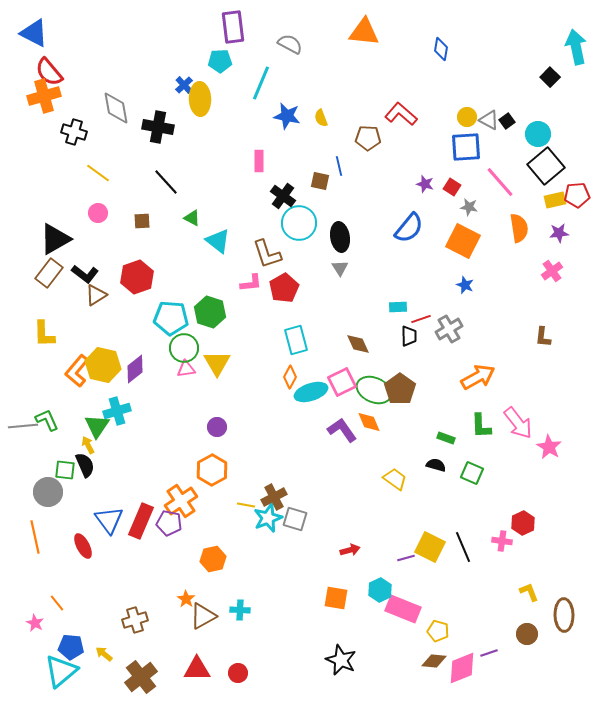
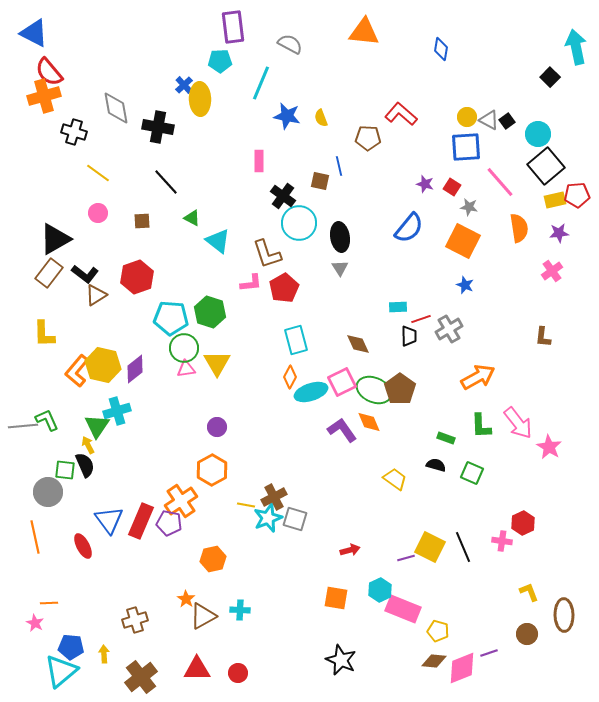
orange line at (57, 603): moved 8 px left; rotated 54 degrees counterclockwise
yellow arrow at (104, 654): rotated 48 degrees clockwise
